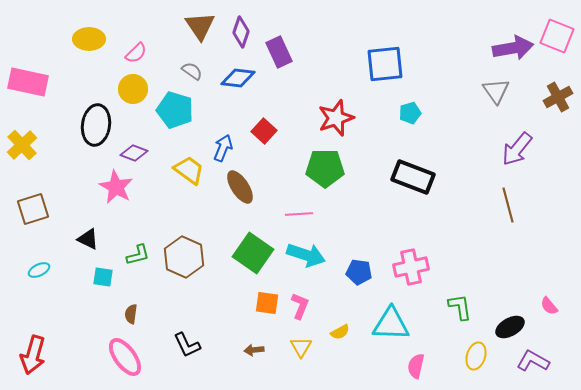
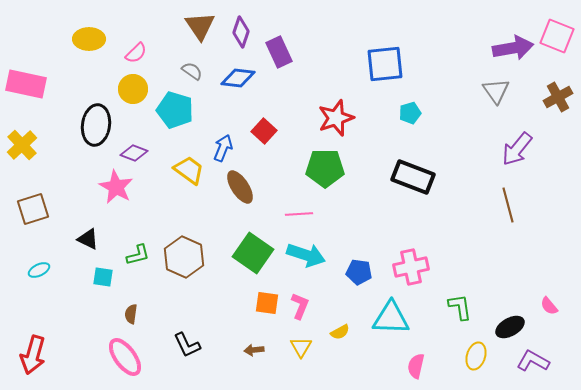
pink rectangle at (28, 82): moved 2 px left, 2 px down
cyan triangle at (391, 324): moved 6 px up
